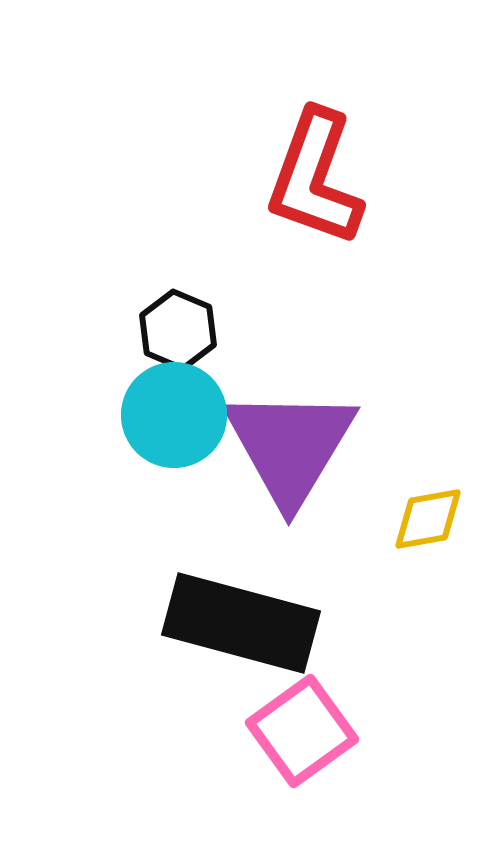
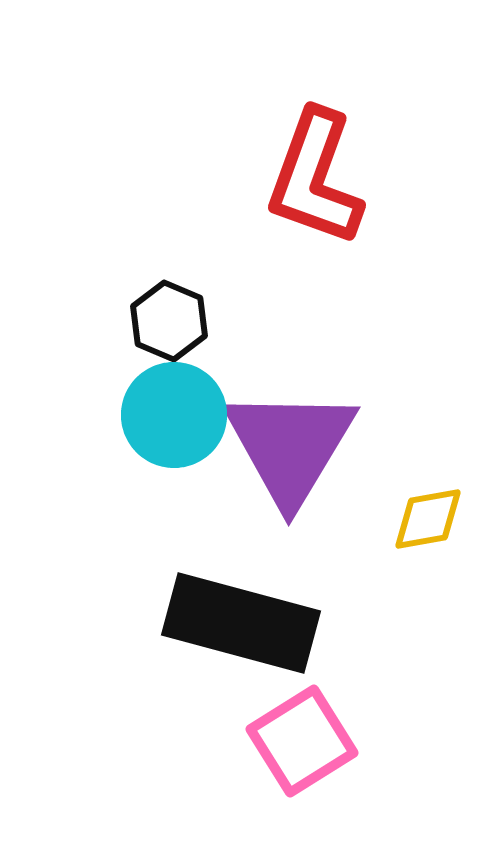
black hexagon: moved 9 px left, 9 px up
pink square: moved 10 px down; rotated 4 degrees clockwise
